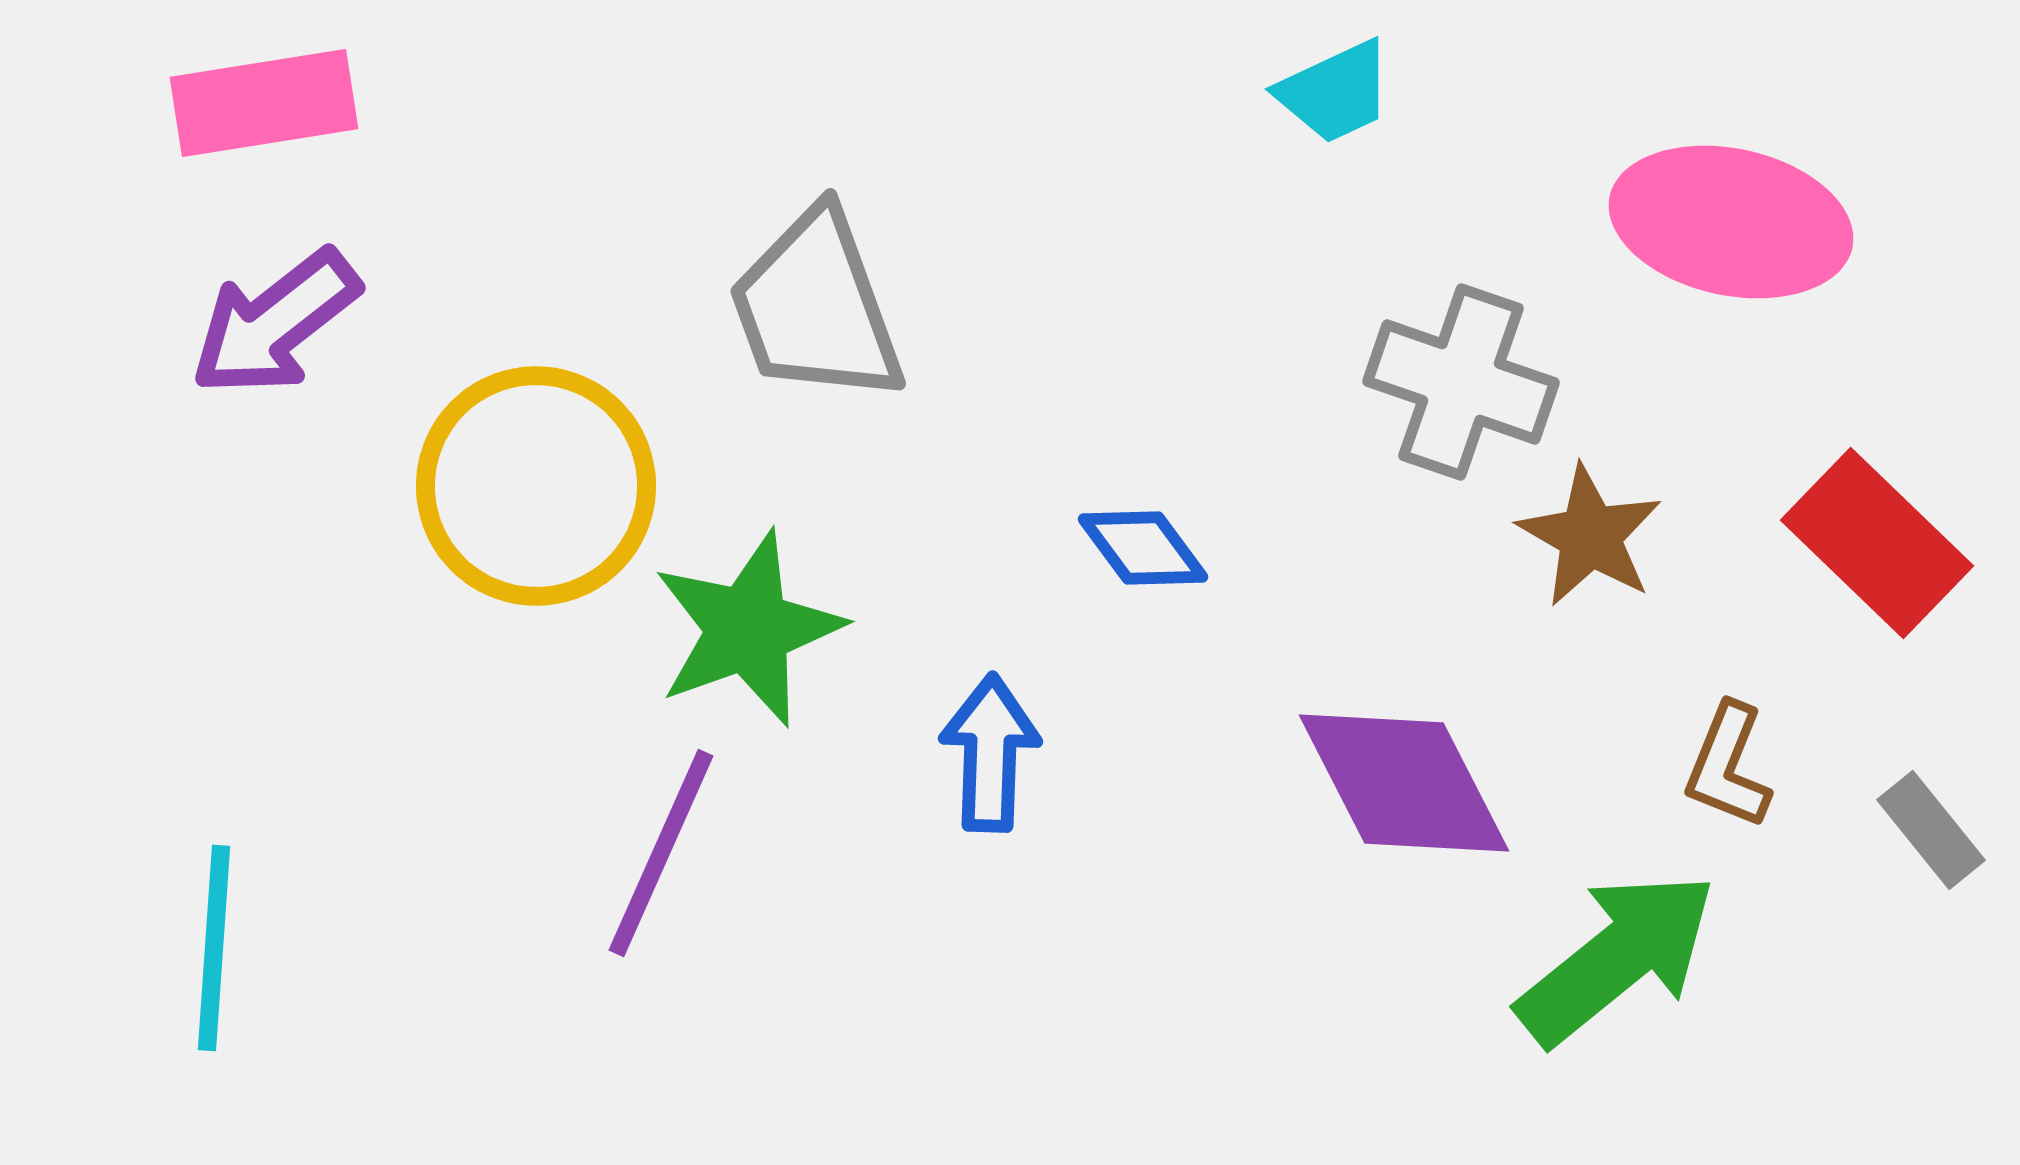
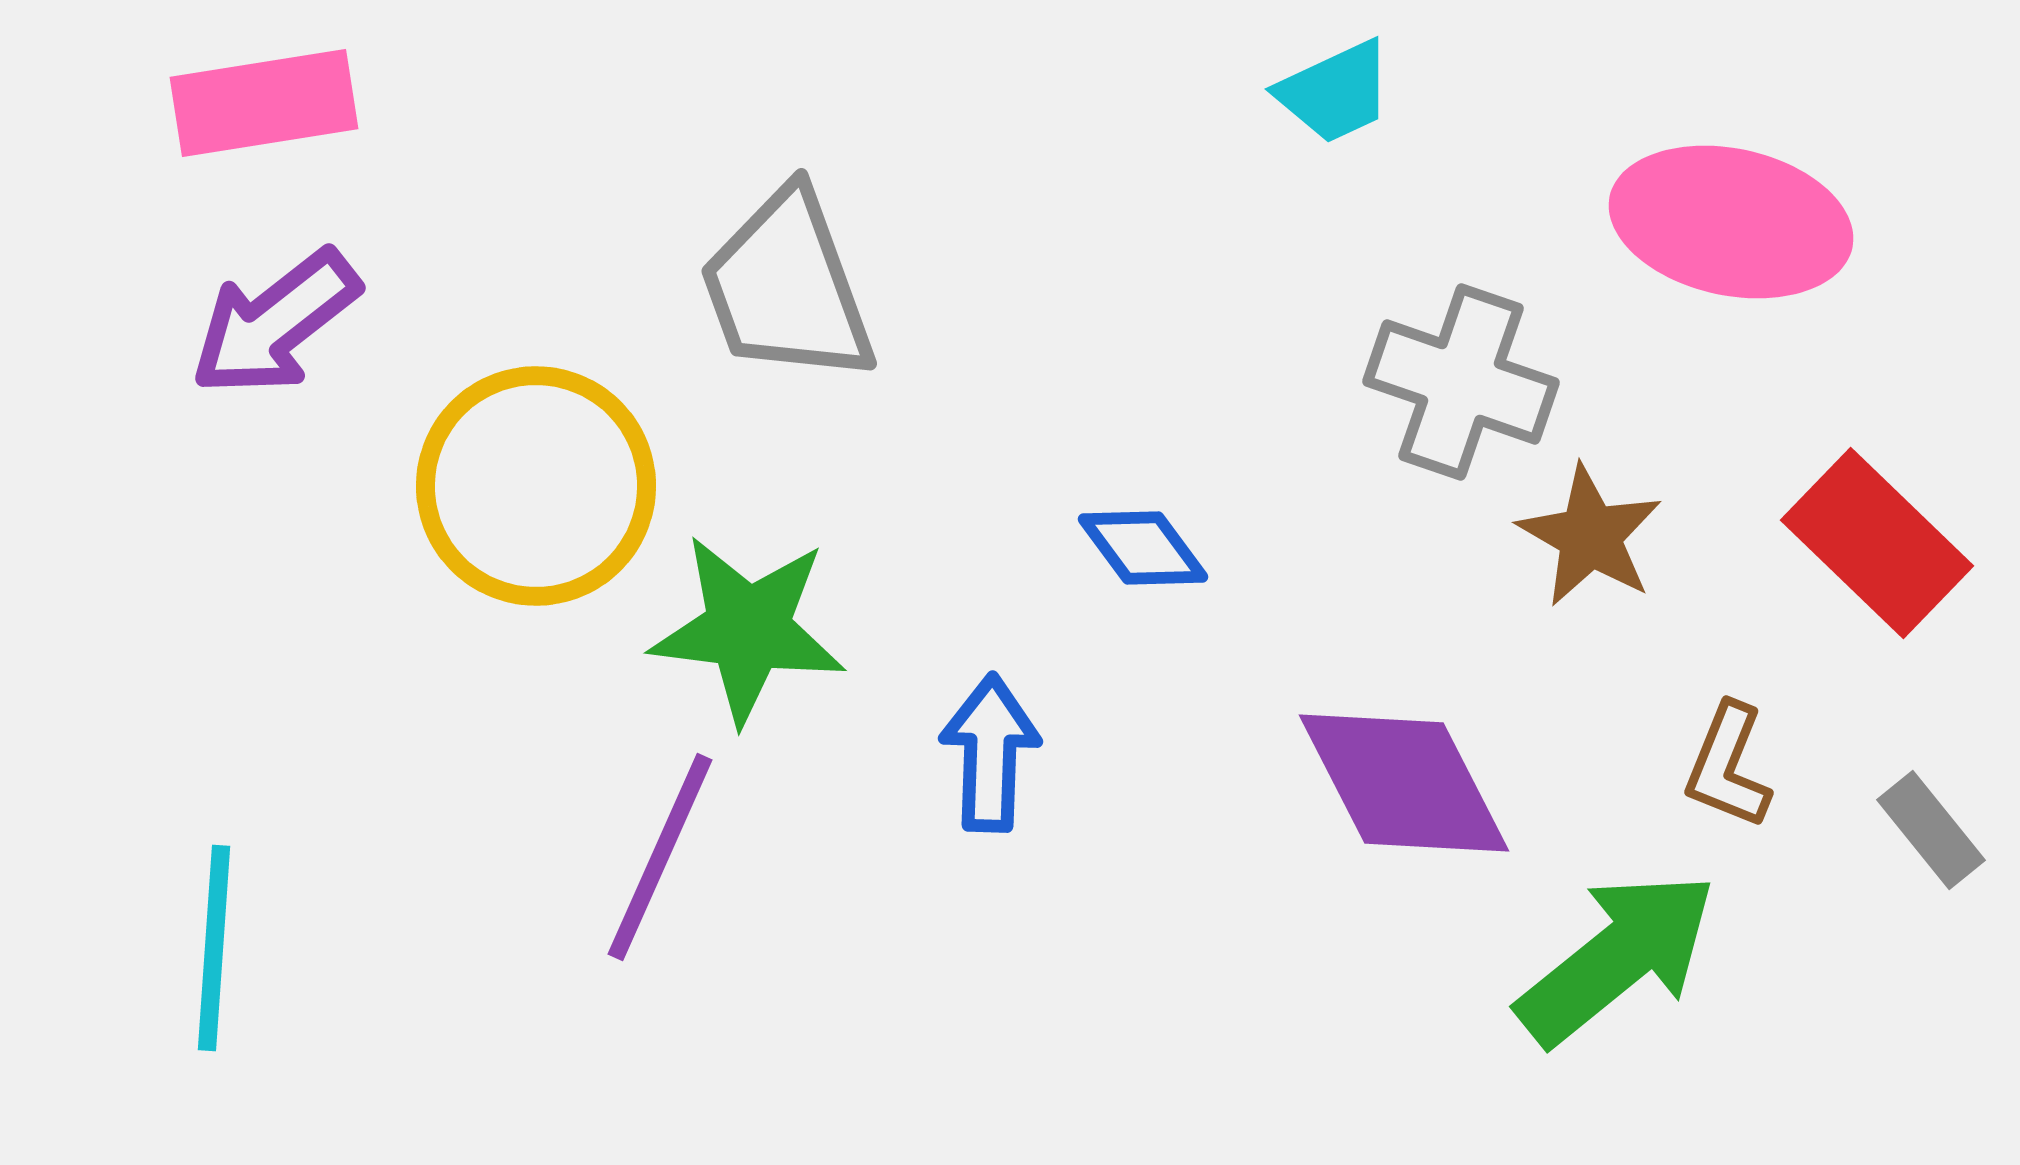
gray trapezoid: moved 29 px left, 20 px up
green star: rotated 27 degrees clockwise
purple line: moved 1 px left, 4 px down
